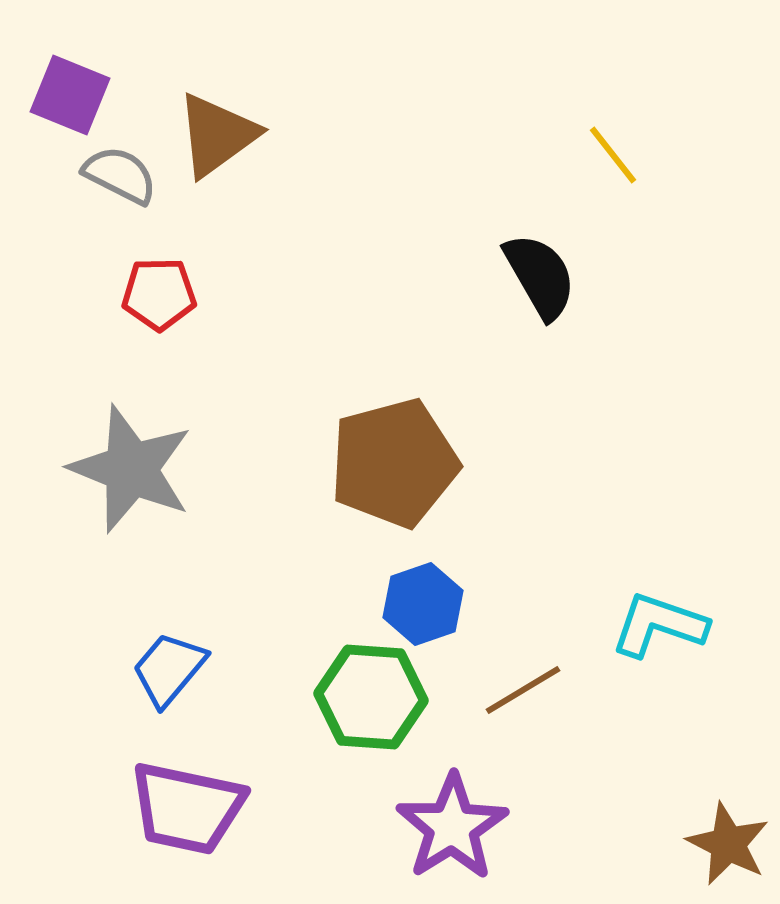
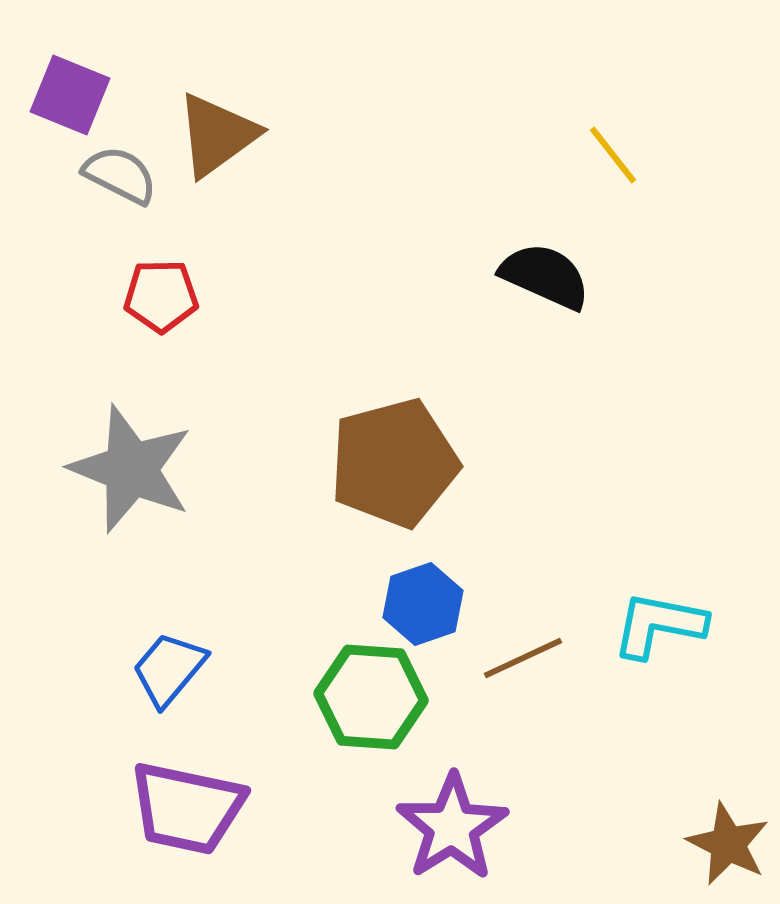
black semicircle: moved 5 px right; rotated 36 degrees counterclockwise
red pentagon: moved 2 px right, 2 px down
cyan L-shape: rotated 8 degrees counterclockwise
brown line: moved 32 px up; rotated 6 degrees clockwise
